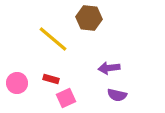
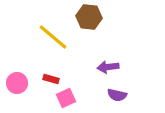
brown hexagon: moved 1 px up
yellow line: moved 2 px up
purple arrow: moved 1 px left, 1 px up
